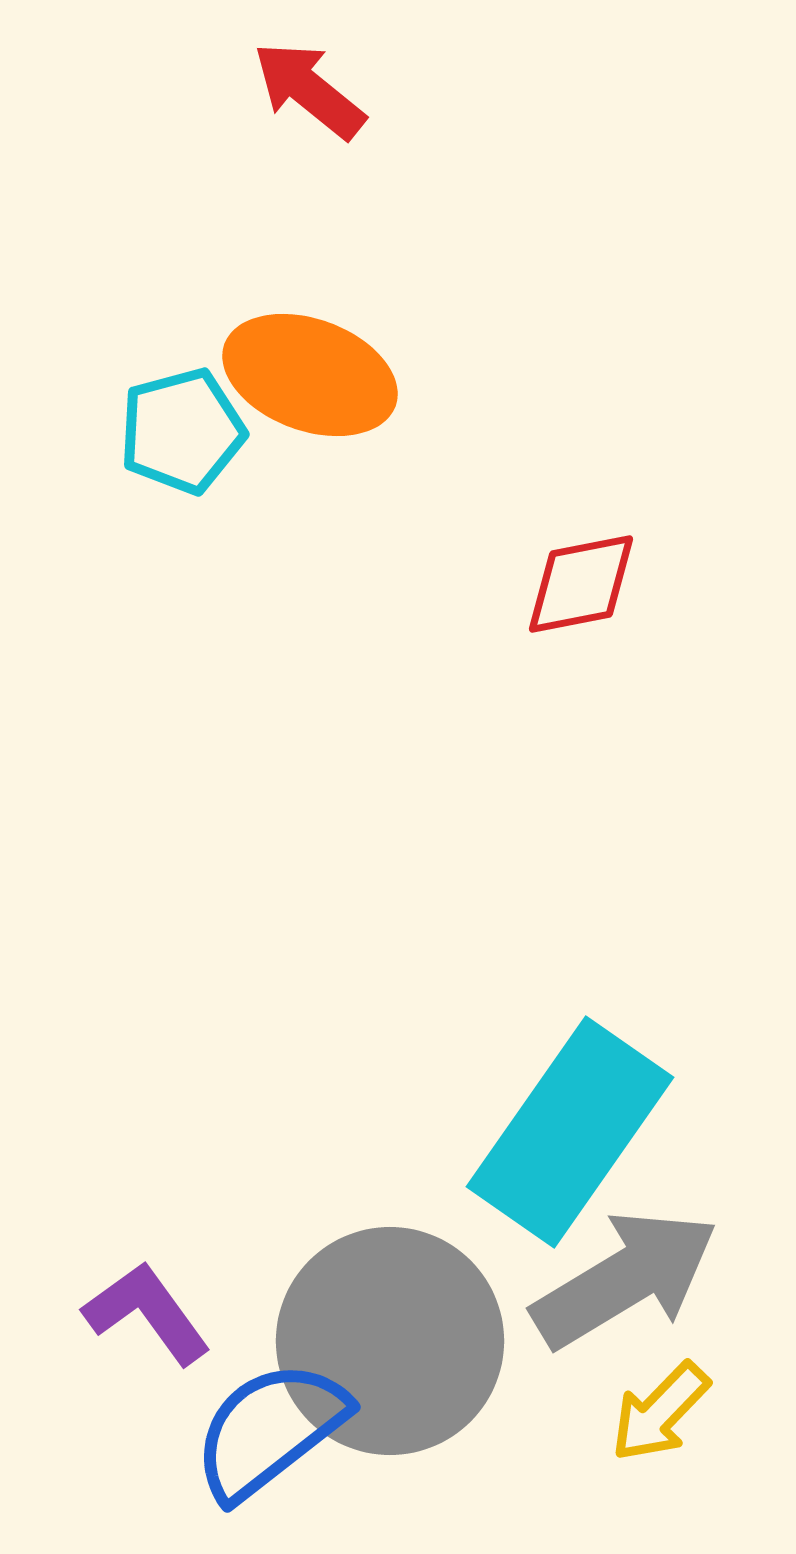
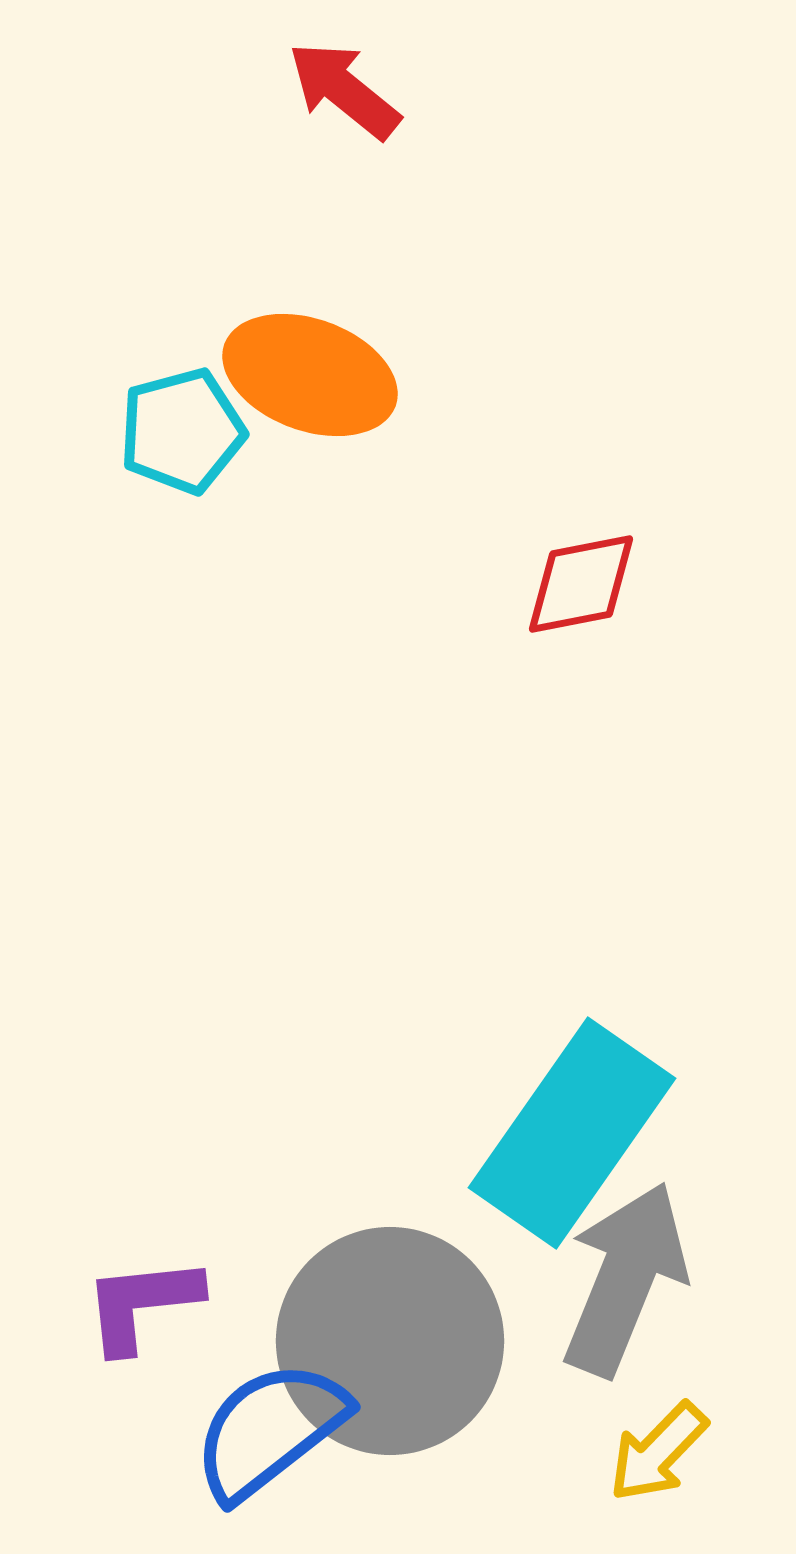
red arrow: moved 35 px right
cyan rectangle: moved 2 px right, 1 px down
gray arrow: rotated 37 degrees counterclockwise
purple L-shape: moved 5 px left, 9 px up; rotated 60 degrees counterclockwise
yellow arrow: moved 2 px left, 40 px down
